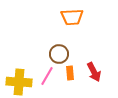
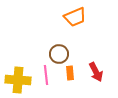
orange trapezoid: moved 3 px right; rotated 20 degrees counterclockwise
red arrow: moved 2 px right
pink line: moved 1 px left, 1 px up; rotated 36 degrees counterclockwise
yellow cross: moved 1 px left, 2 px up
